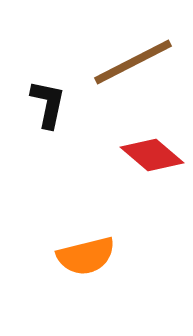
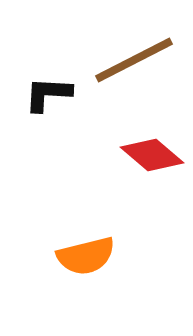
brown line: moved 1 px right, 2 px up
black L-shape: moved 10 px up; rotated 99 degrees counterclockwise
